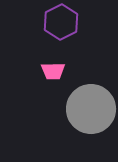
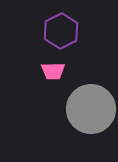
purple hexagon: moved 9 px down
